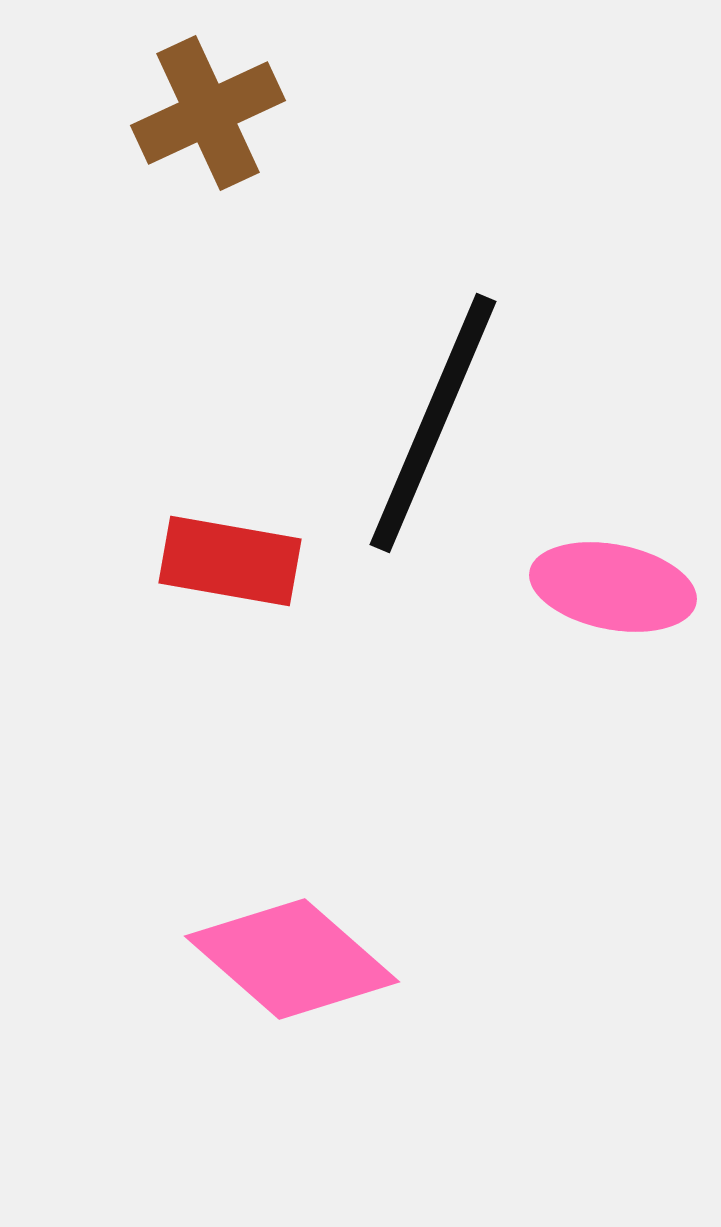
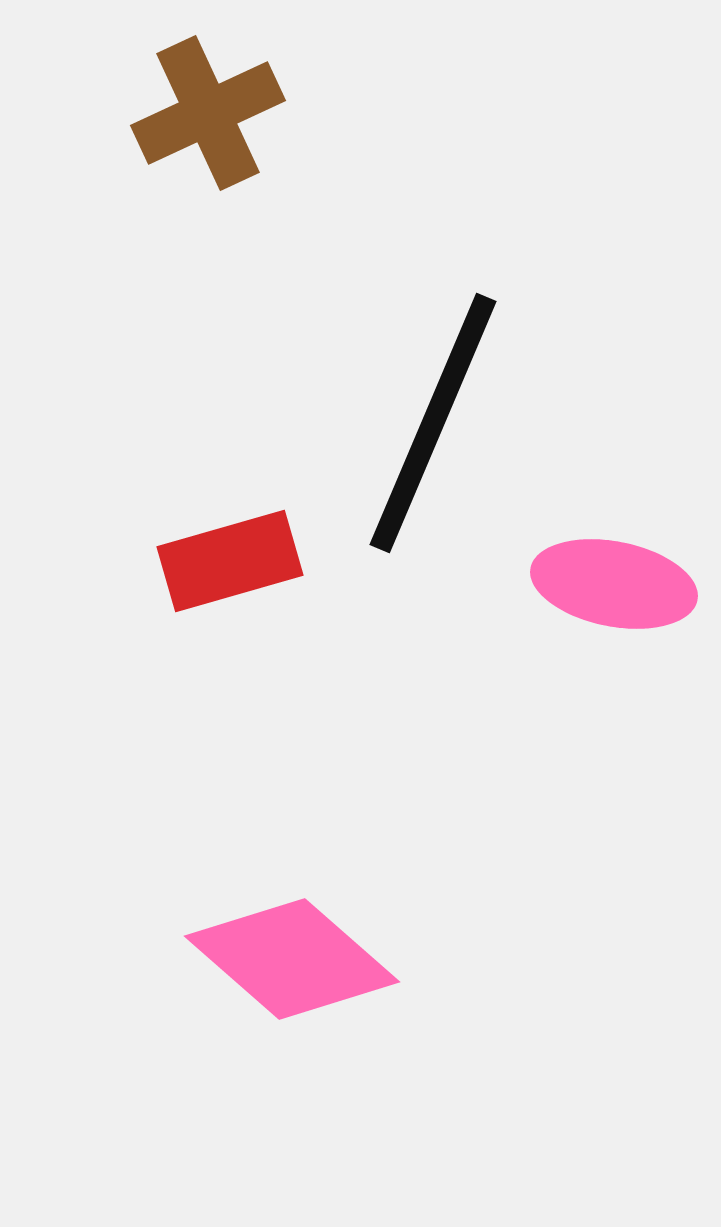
red rectangle: rotated 26 degrees counterclockwise
pink ellipse: moved 1 px right, 3 px up
